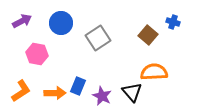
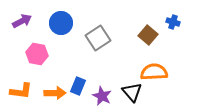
orange L-shape: rotated 40 degrees clockwise
